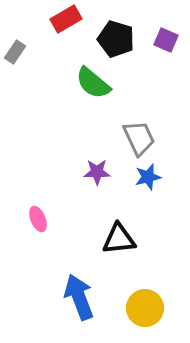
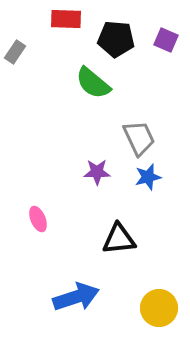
red rectangle: rotated 32 degrees clockwise
black pentagon: rotated 12 degrees counterclockwise
blue arrow: moved 3 px left; rotated 93 degrees clockwise
yellow circle: moved 14 px right
